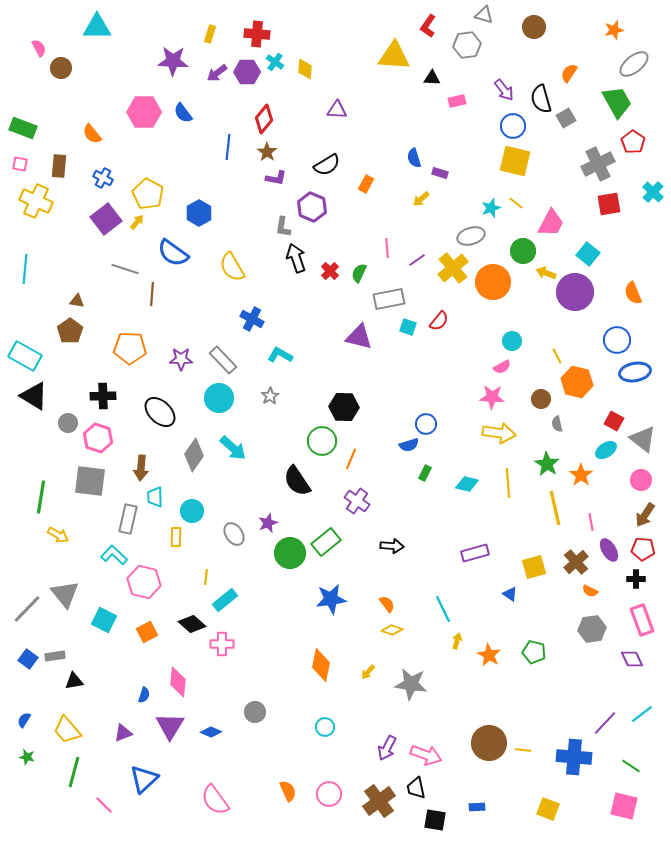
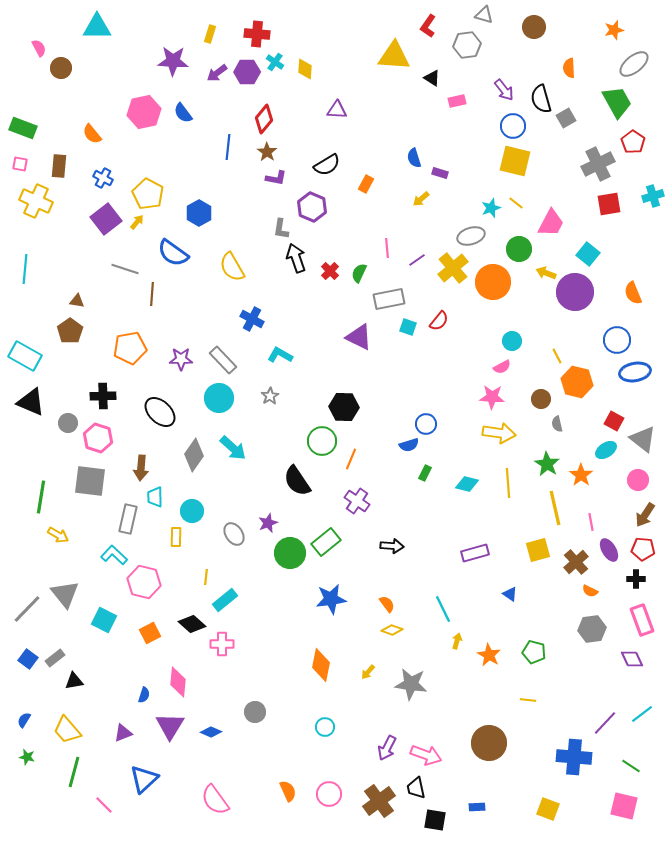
orange semicircle at (569, 73): moved 5 px up; rotated 36 degrees counterclockwise
black triangle at (432, 78): rotated 30 degrees clockwise
pink hexagon at (144, 112): rotated 12 degrees counterclockwise
cyan cross at (653, 192): moved 4 px down; rotated 30 degrees clockwise
gray L-shape at (283, 227): moved 2 px left, 2 px down
green circle at (523, 251): moved 4 px left, 2 px up
purple triangle at (359, 337): rotated 12 degrees clockwise
orange pentagon at (130, 348): rotated 12 degrees counterclockwise
black triangle at (34, 396): moved 3 px left, 6 px down; rotated 8 degrees counterclockwise
pink circle at (641, 480): moved 3 px left
yellow square at (534, 567): moved 4 px right, 17 px up
orange square at (147, 632): moved 3 px right, 1 px down
gray rectangle at (55, 656): moved 2 px down; rotated 30 degrees counterclockwise
yellow line at (523, 750): moved 5 px right, 50 px up
